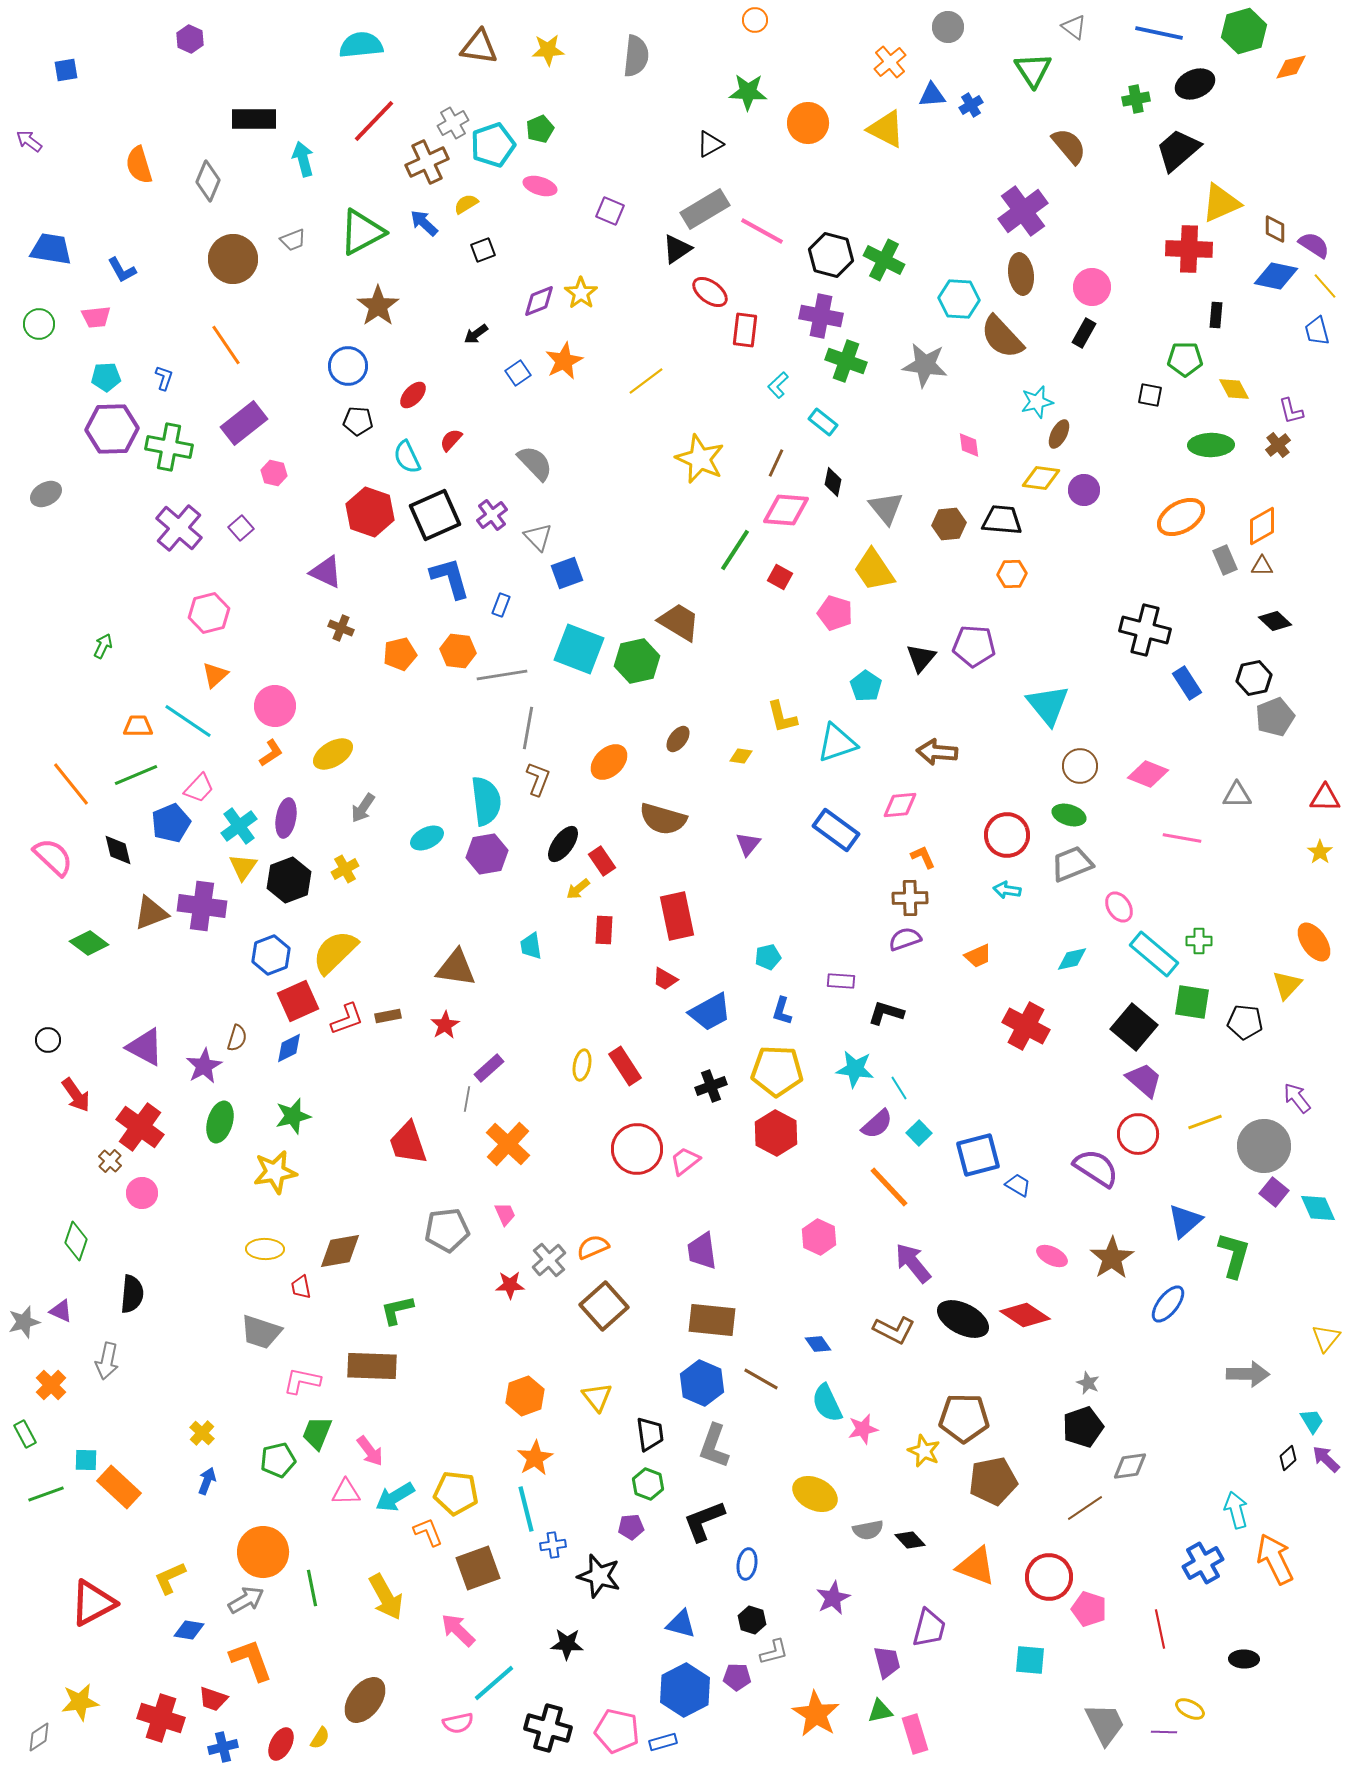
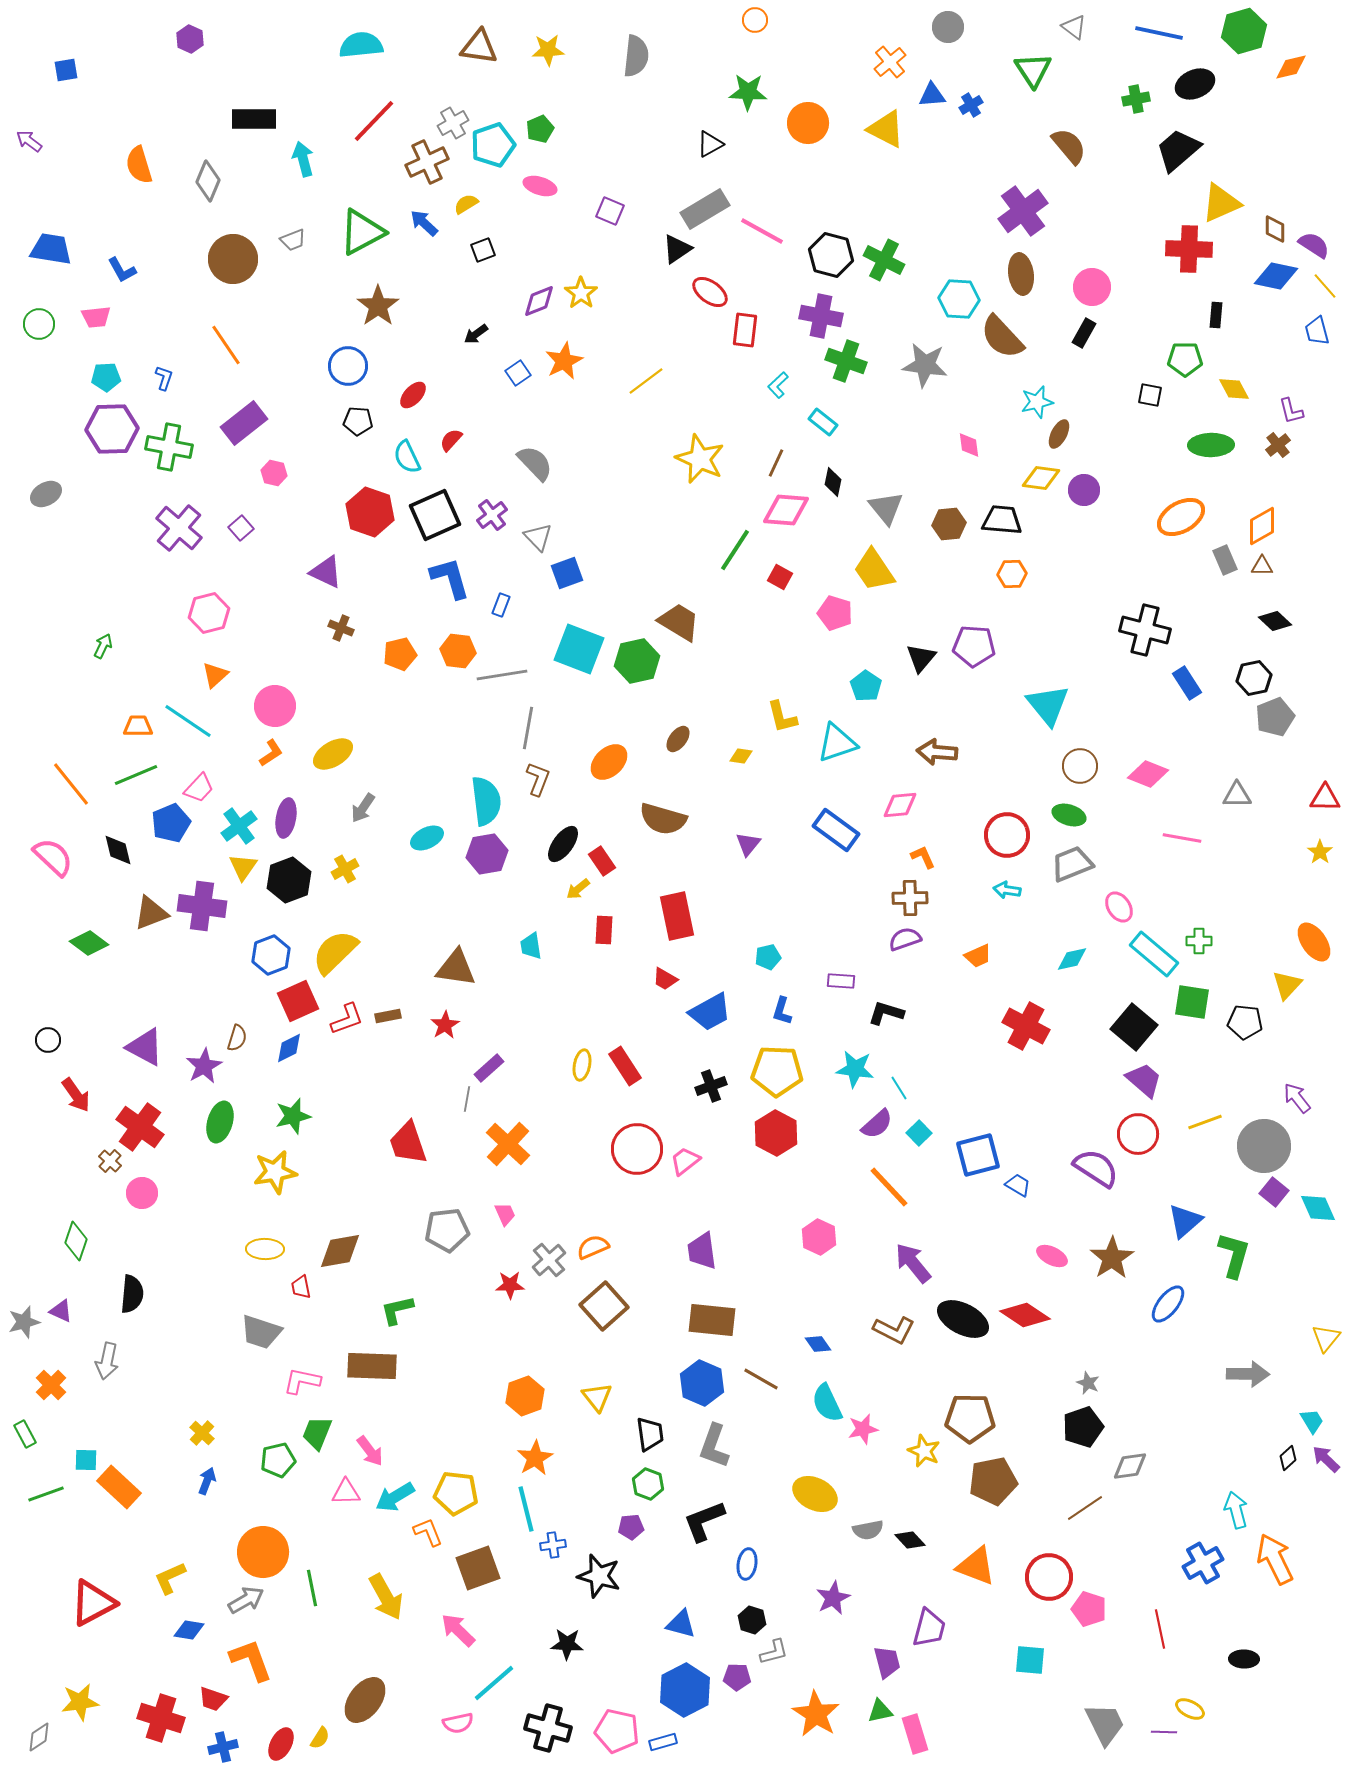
brown pentagon at (964, 1418): moved 6 px right
